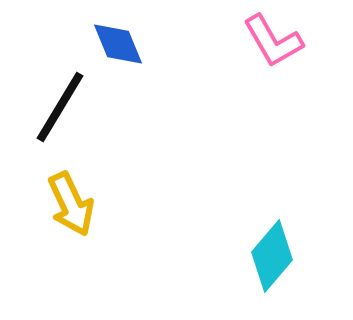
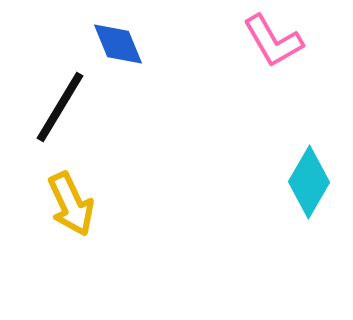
cyan diamond: moved 37 px right, 74 px up; rotated 10 degrees counterclockwise
